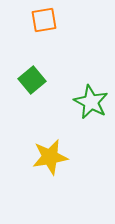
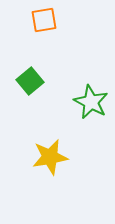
green square: moved 2 px left, 1 px down
